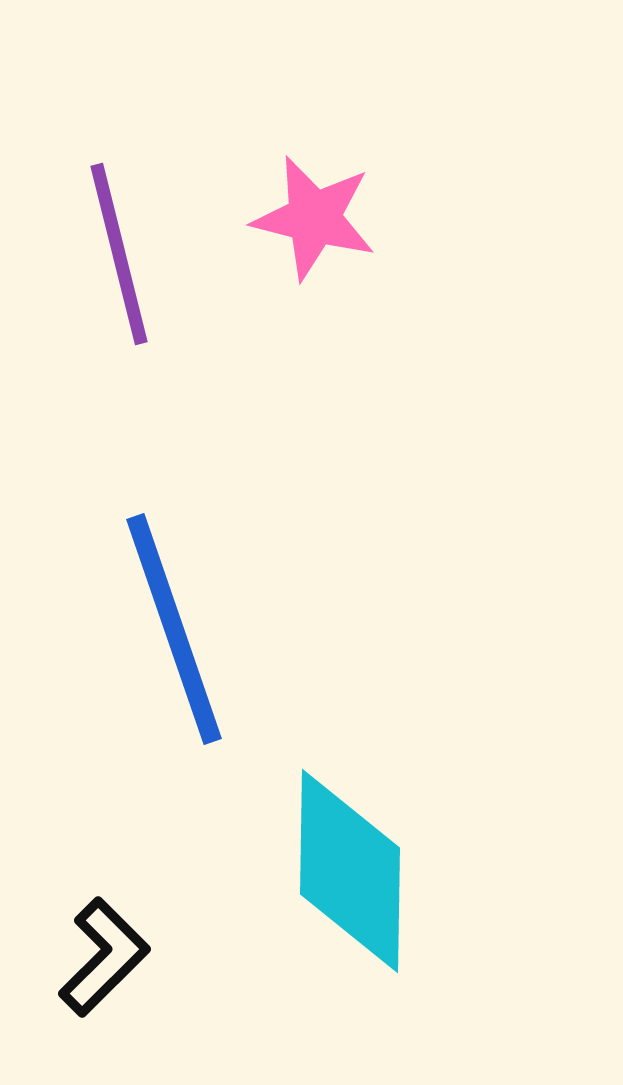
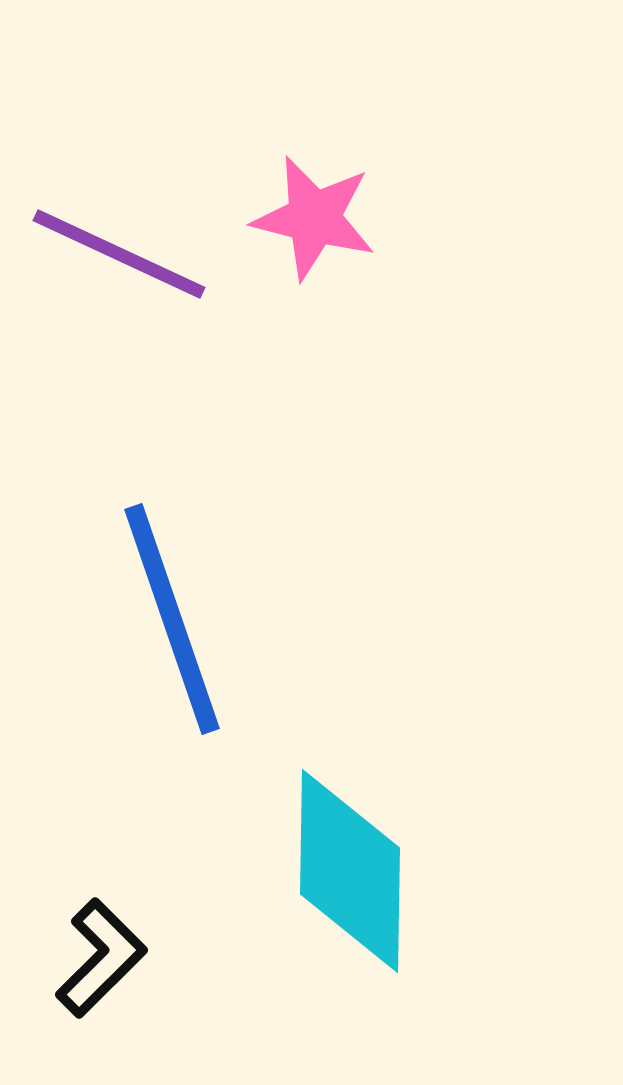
purple line: rotated 51 degrees counterclockwise
blue line: moved 2 px left, 10 px up
black L-shape: moved 3 px left, 1 px down
